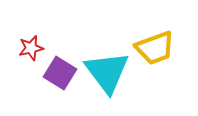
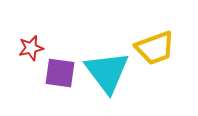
purple square: rotated 24 degrees counterclockwise
